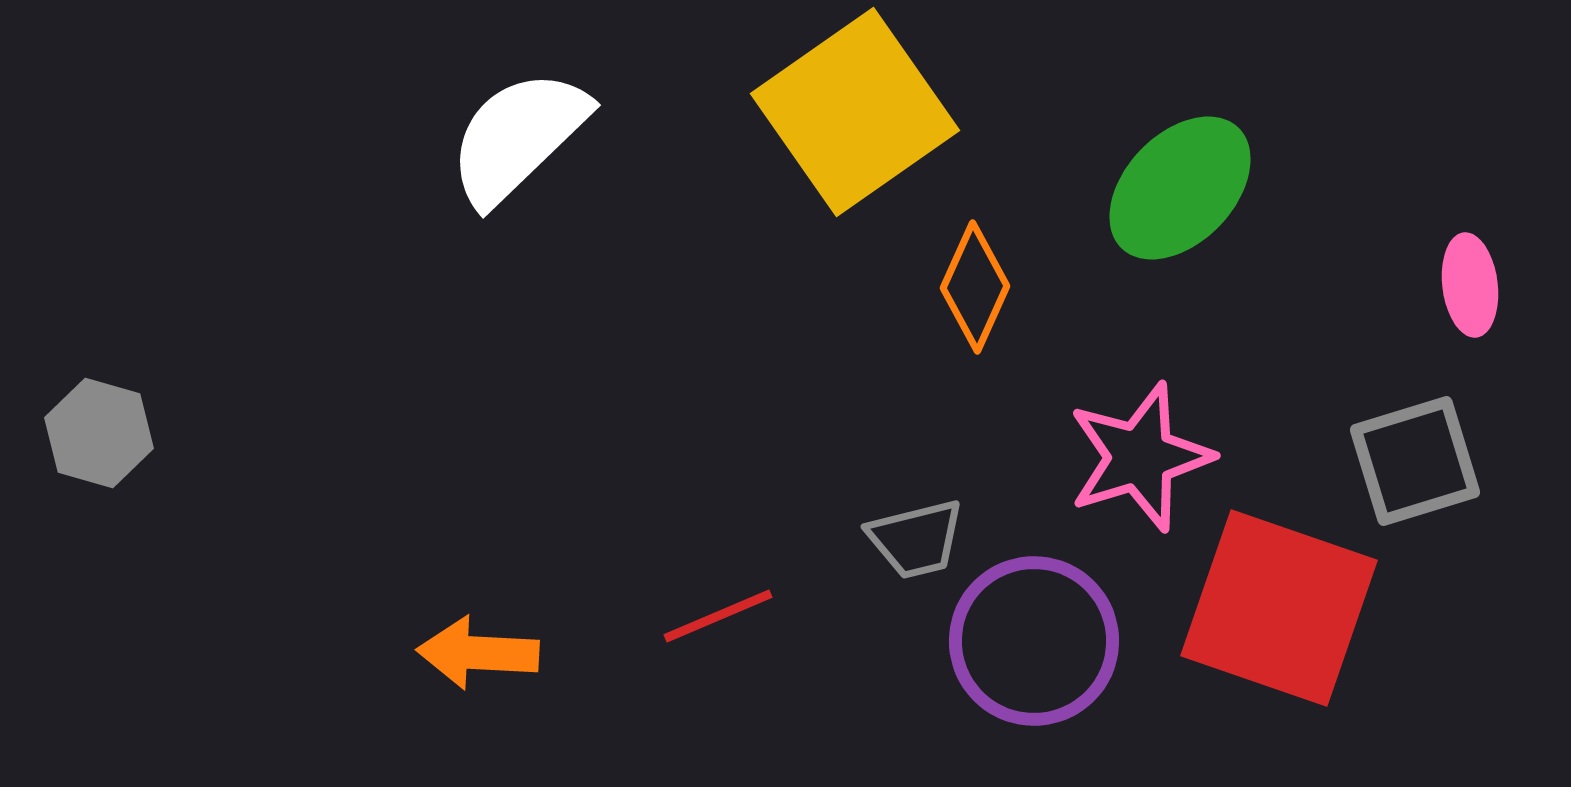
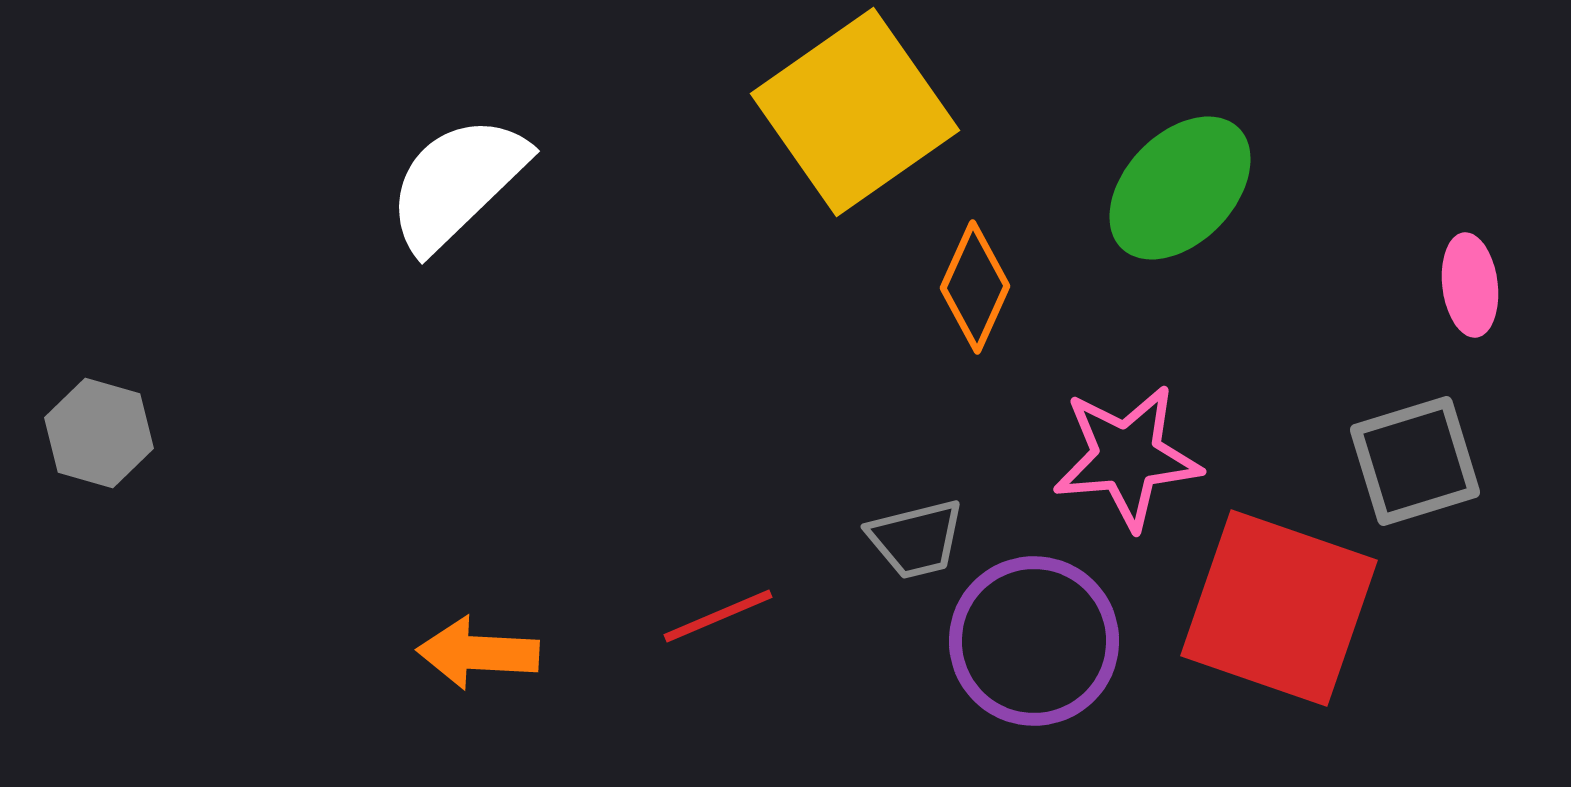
white semicircle: moved 61 px left, 46 px down
pink star: moved 13 px left; rotated 12 degrees clockwise
